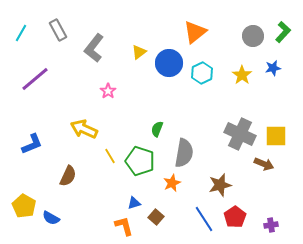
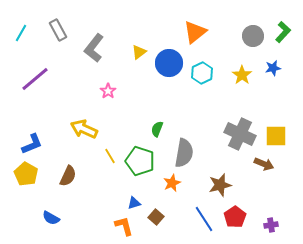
yellow pentagon: moved 2 px right, 32 px up
